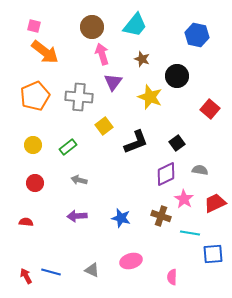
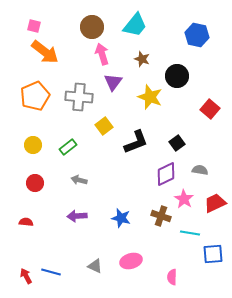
gray triangle: moved 3 px right, 4 px up
